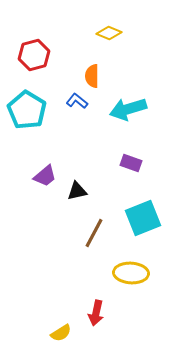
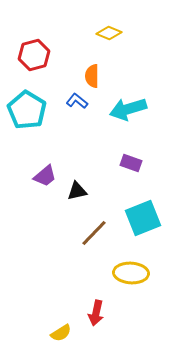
brown line: rotated 16 degrees clockwise
